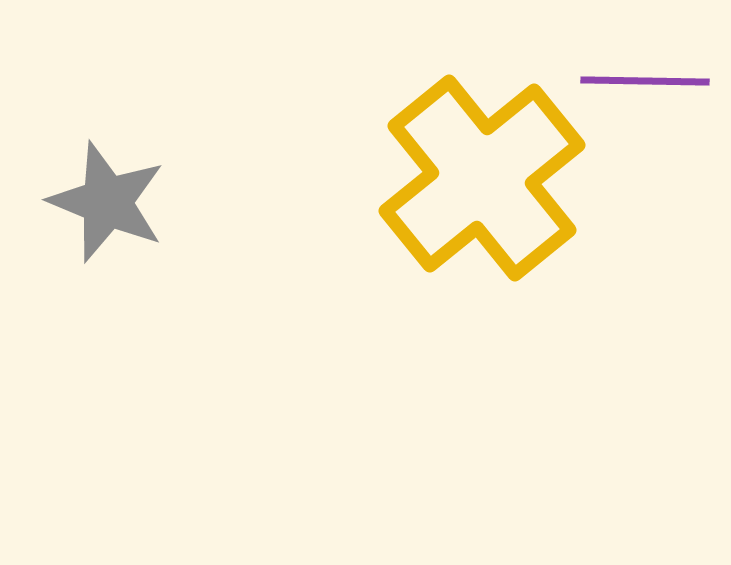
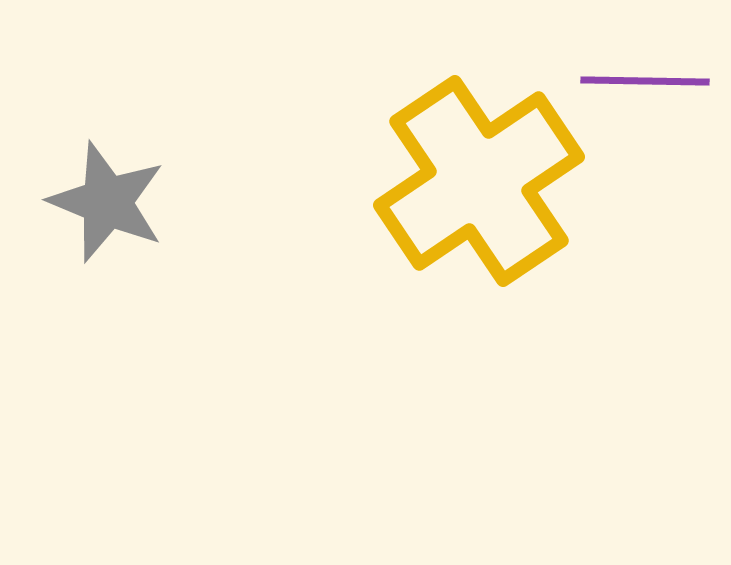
yellow cross: moved 3 px left, 3 px down; rotated 5 degrees clockwise
